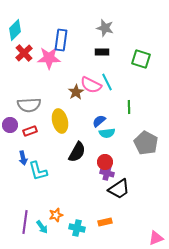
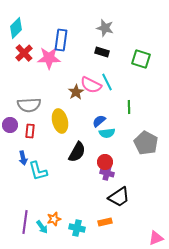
cyan diamond: moved 1 px right, 2 px up
black rectangle: rotated 16 degrees clockwise
red rectangle: rotated 64 degrees counterclockwise
black trapezoid: moved 8 px down
orange star: moved 2 px left, 4 px down
